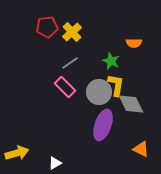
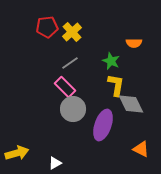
gray circle: moved 26 px left, 17 px down
